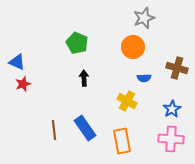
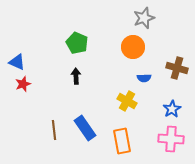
black arrow: moved 8 px left, 2 px up
